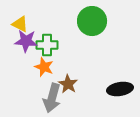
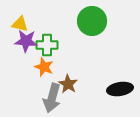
yellow triangle: rotated 12 degrees counterclockwise
